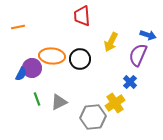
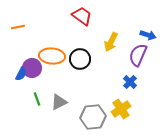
red trapezoid: rotated 130 degrees clockwise
yellow cross: moved 6 px right, 6 px down
